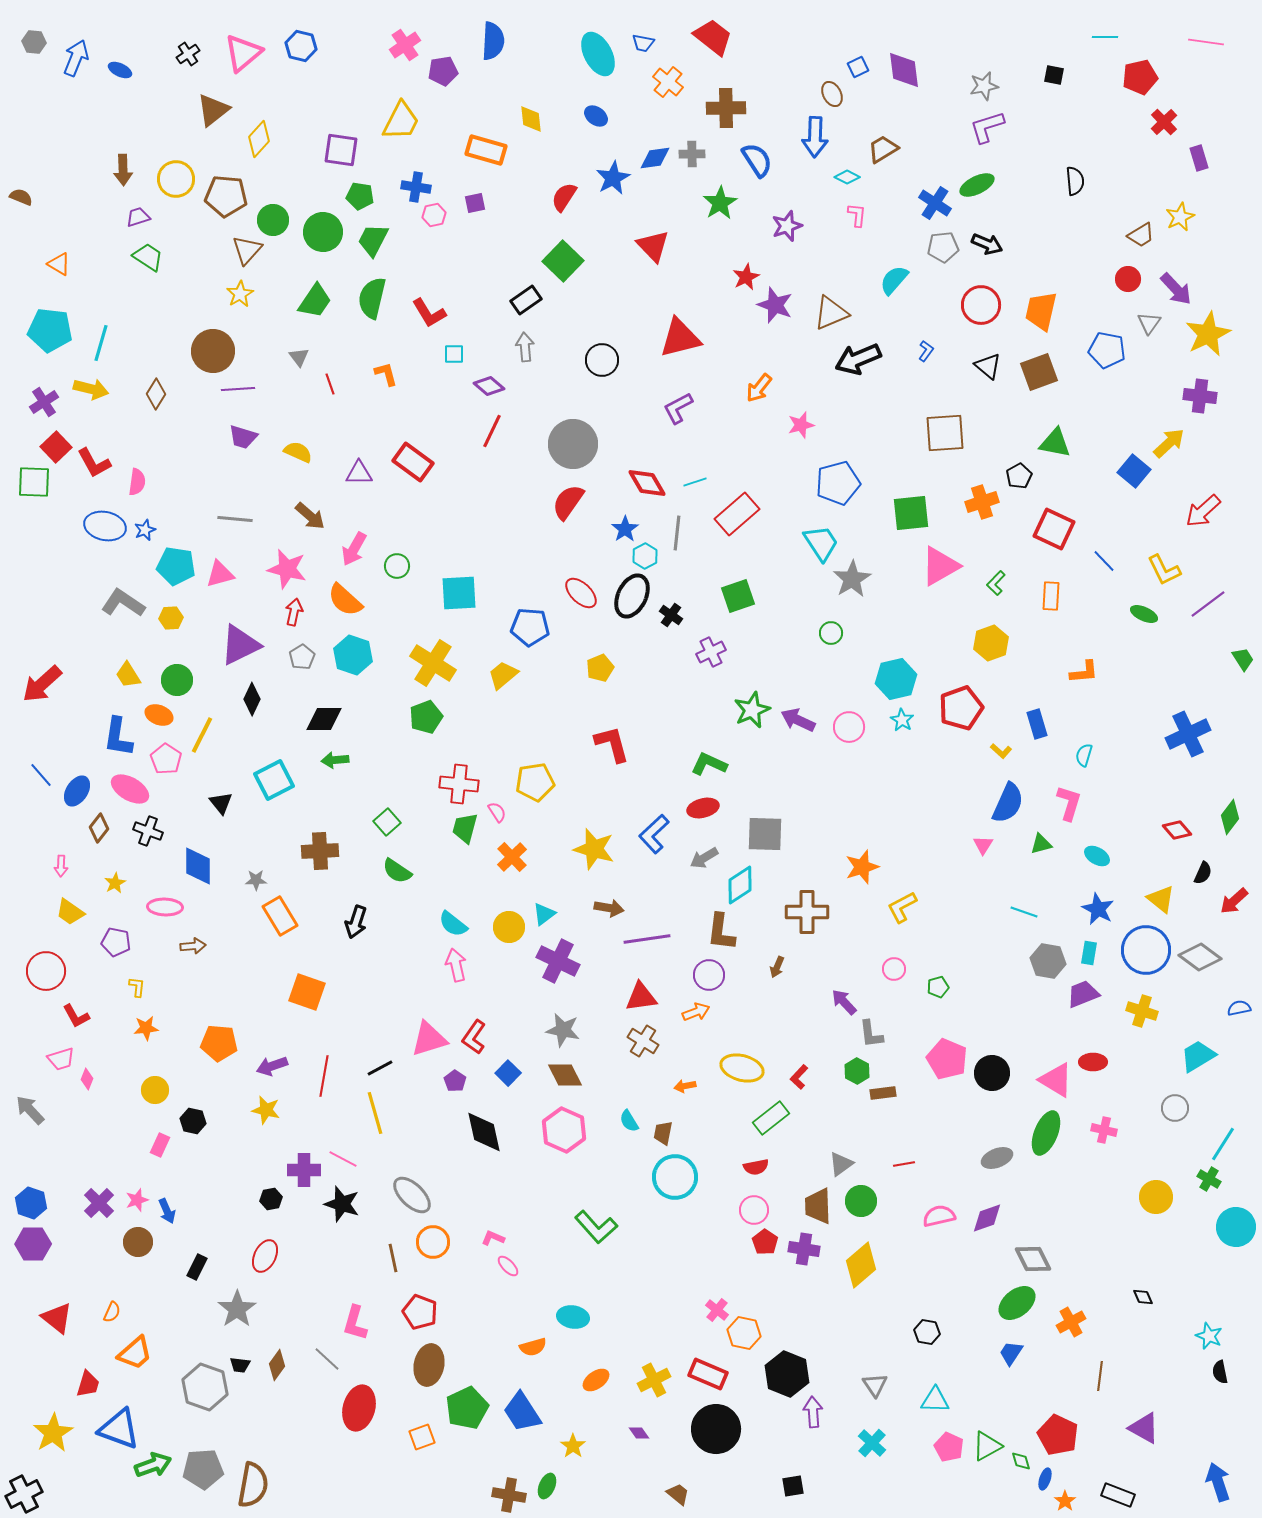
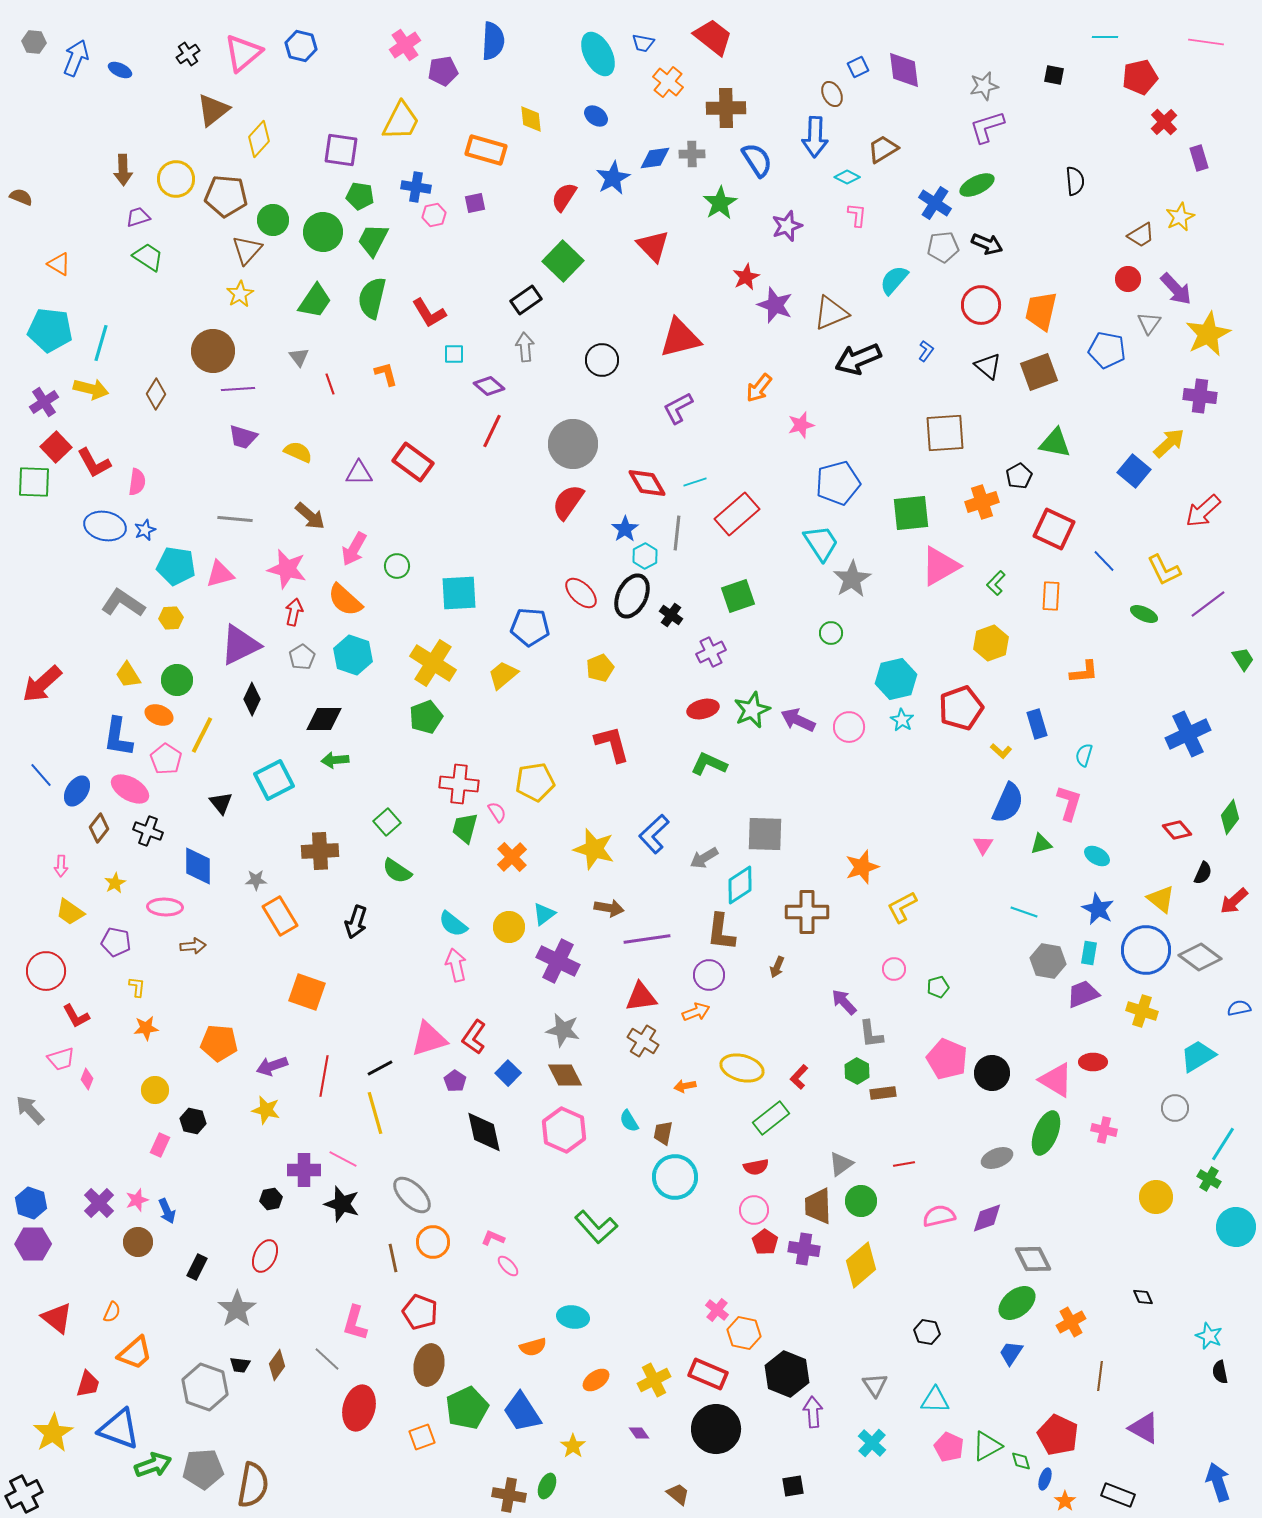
red ellipse at (703, 808): moved 99 px up
